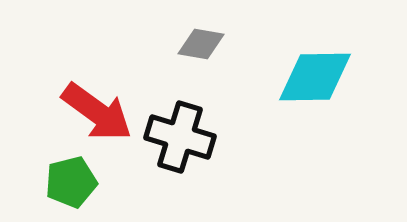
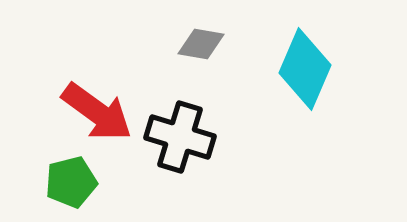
cyan diamond: moved 10 px left, 8 px up; rotated 66 degrees counterclockwise
